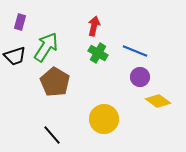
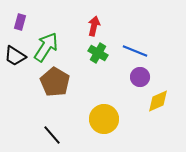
black trapezoid: rotated 50 degrees clockwise
yellow diamond: rotated 60 degrees counterclockwise
